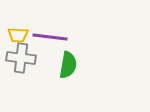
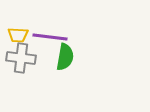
green semicircle: moved 3 px left, 8 px up
